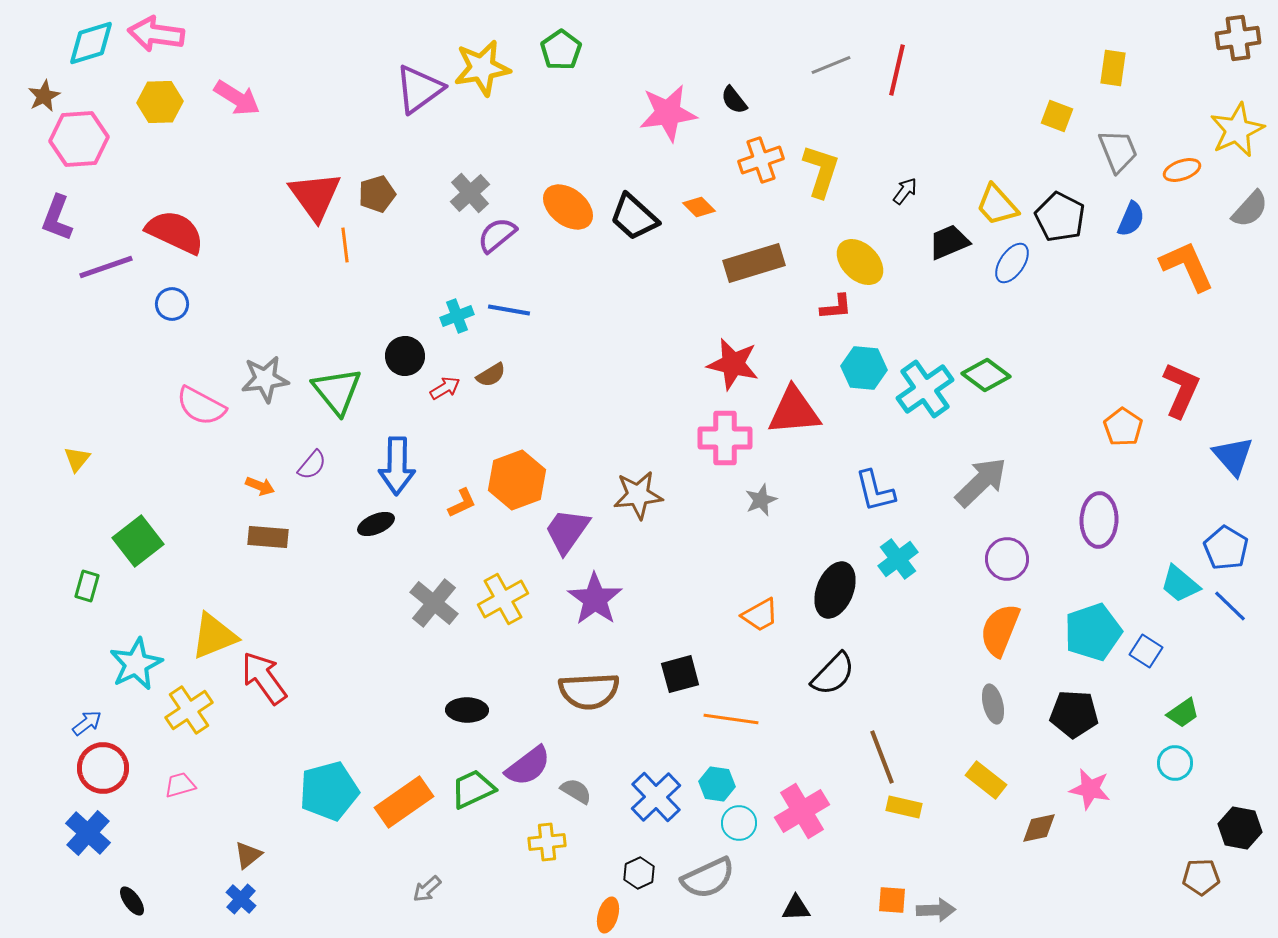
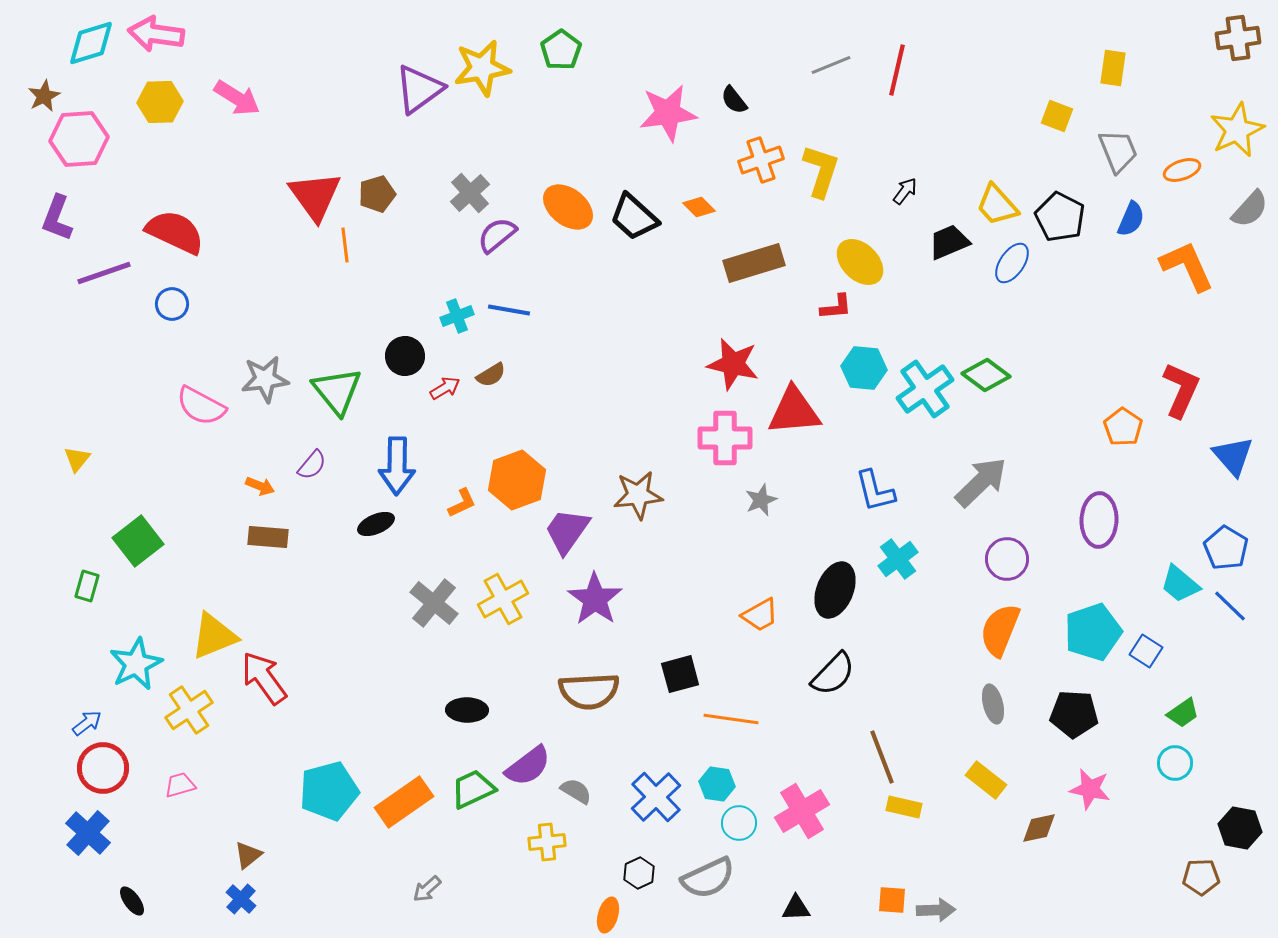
purple line at (106, 267): moved 2 px left, 6 px down
